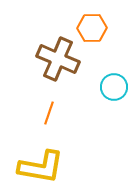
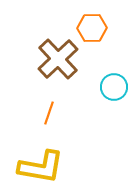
brown cross: rotated 24 degrees clockwise
